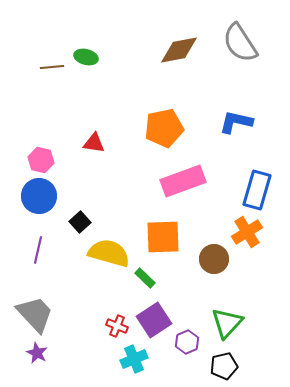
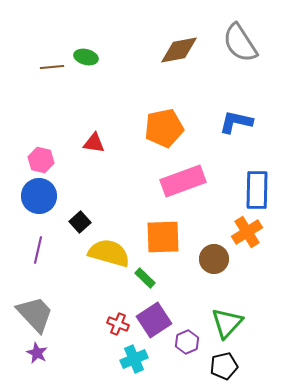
blue rectangle: rotated 15 degrees counterclockwise
red cross: moved 1 px right, 2 px up
